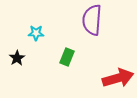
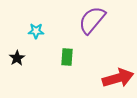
purple semicircle: rotated 36 degrees clockwise
cyan star: moved 2 px up
green rectangle: rotated 18 degrees counterclockwise
